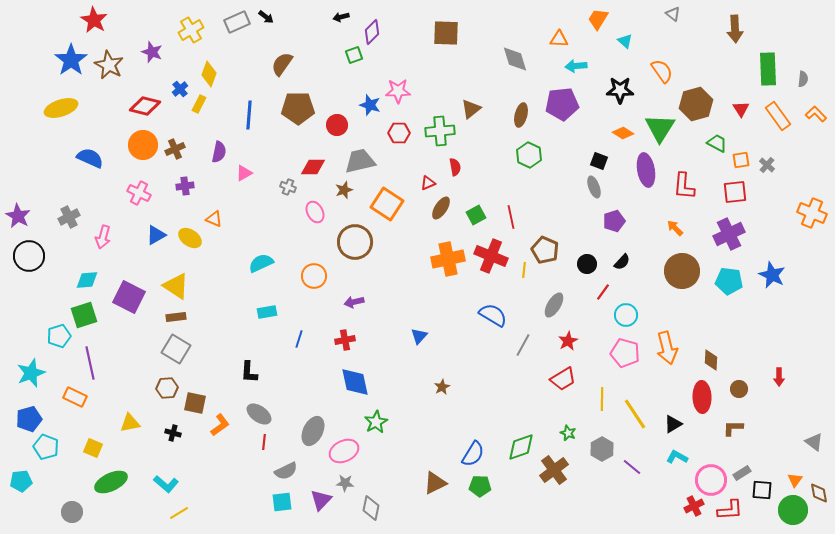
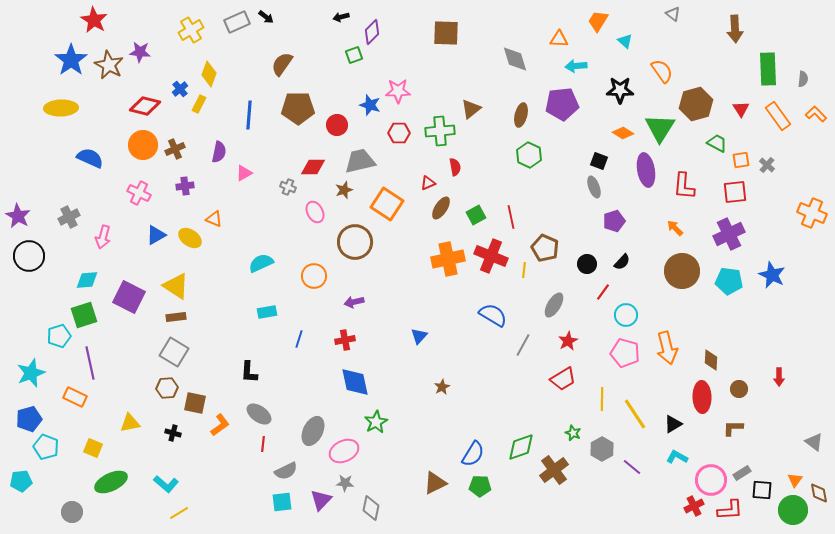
orange trapezoid at (598, 19): moved 2 px down
purple star at (152, 52): moved 12 px left; rotated 15 degrees counterclockwise
yellow ellipse at (61, 108): rotated 16 degrees clockwise
brown pentagon at (545, 250): moved 2 px up
gray square at (176, 349): moved 2 px left, 3 px down
green star at (568, 433): moved 5 px right
red line at (264, 442): moved 1 px left, 2 px down
